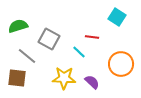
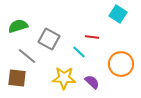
cyan square: moved 1 px right, 3 px up
